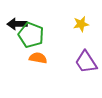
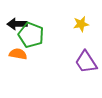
orange semicircle: moved 20 px left, 4 px up
